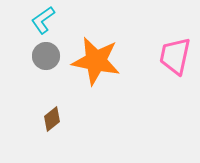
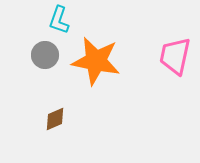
cyan L-shape: moved 16 px right; rotated 36 degrees counterclockwise
gray circle: moved 1 px left, 1 px up
brown diamond: moved 3 px right; rotated 15 degrees clockwise
